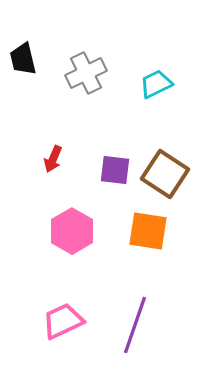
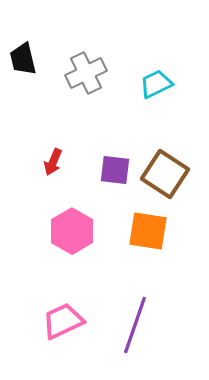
red arrow: moved 3 px down
